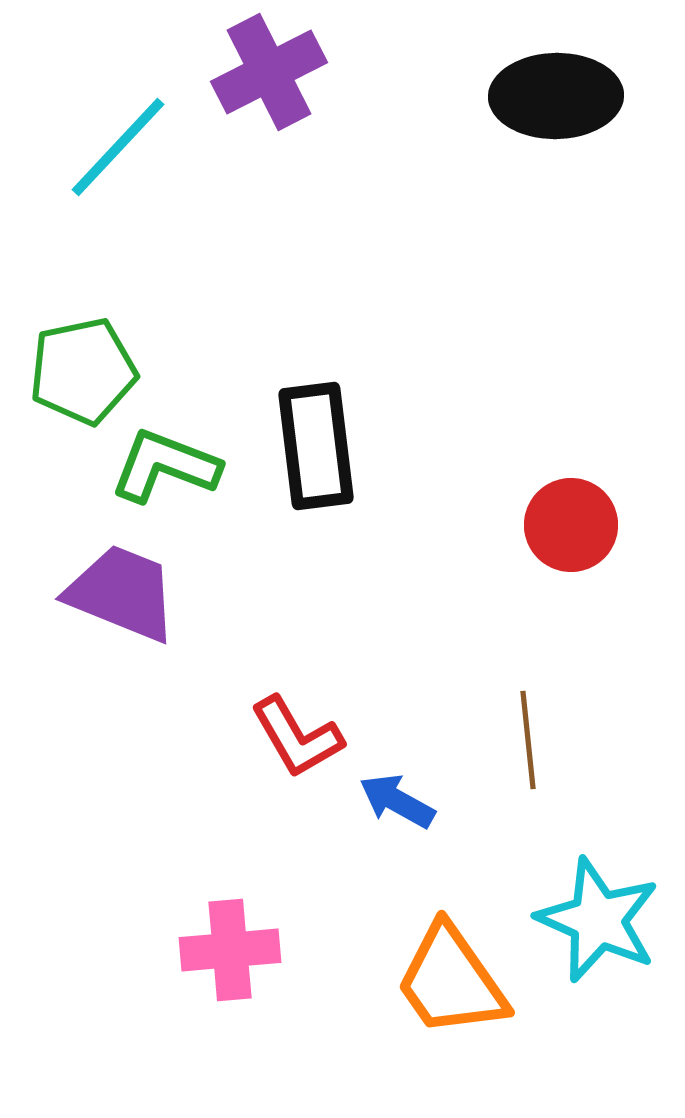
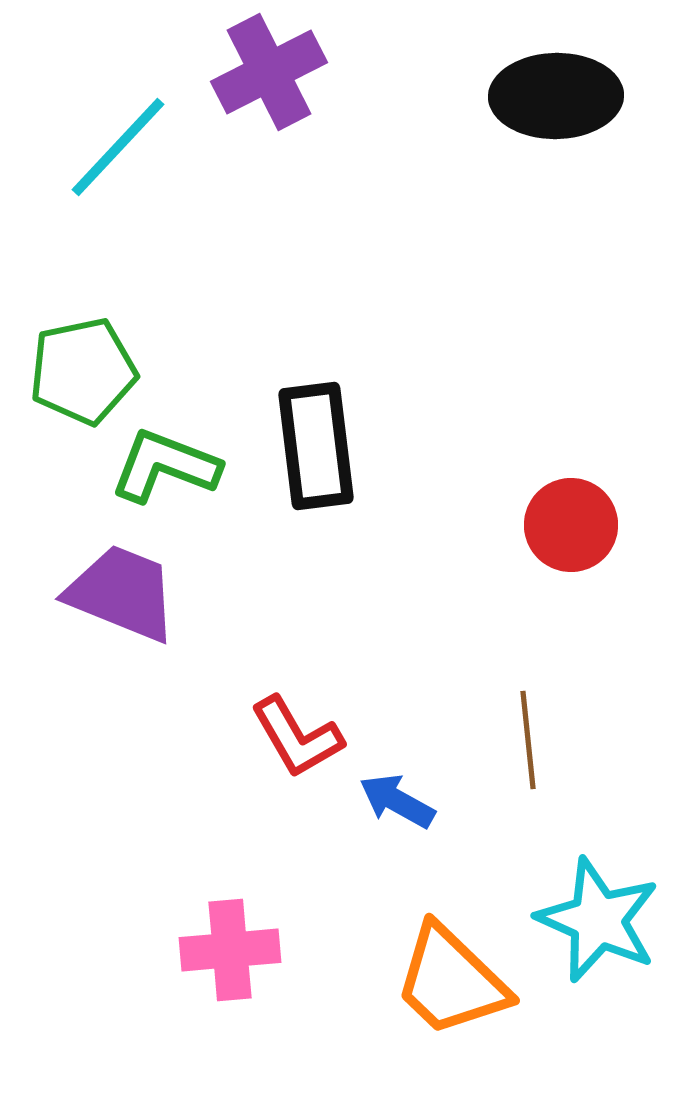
orange trapezoid: rotated 11 degrees counterclockwise
